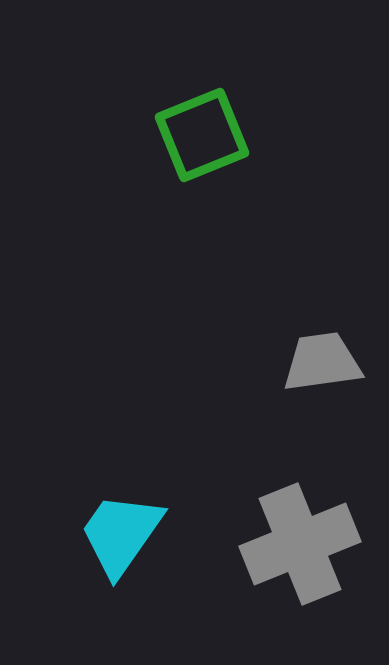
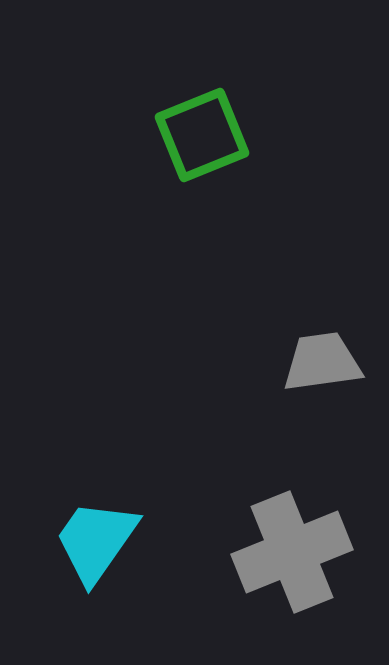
cyan trapezoid: moved 25 px left, 7 px down
gray cross: moved 8 px left, 8 px down
